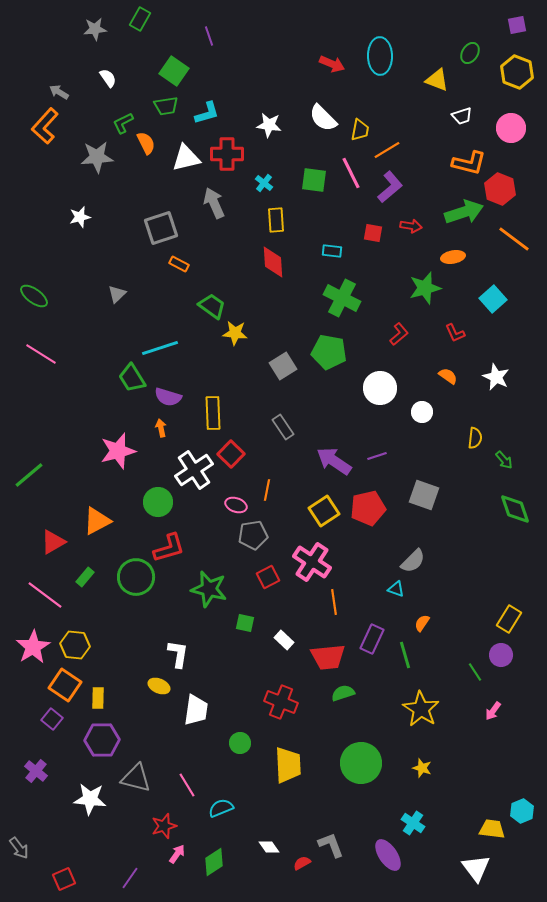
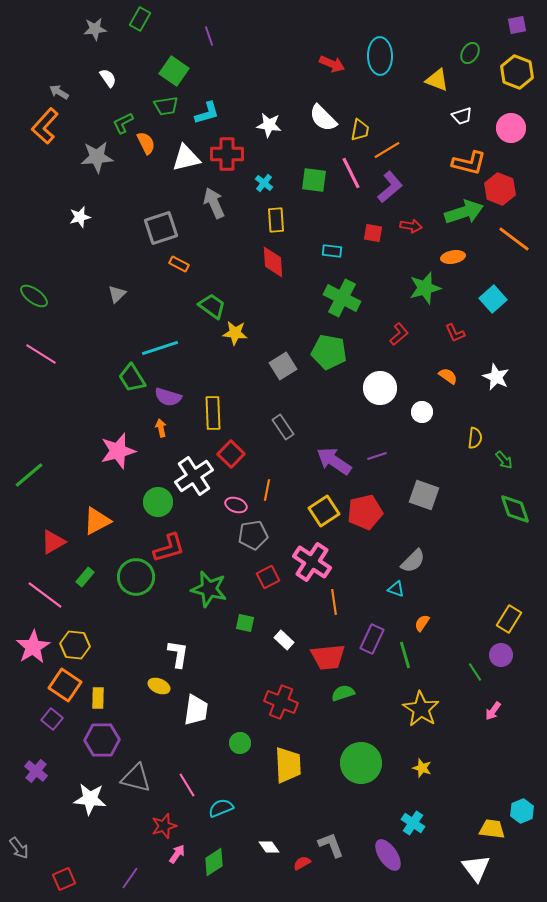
white cross at (194, 470): moved 6 px down
red pentagon at (368, 508): moved 3 px left, 4 px down
